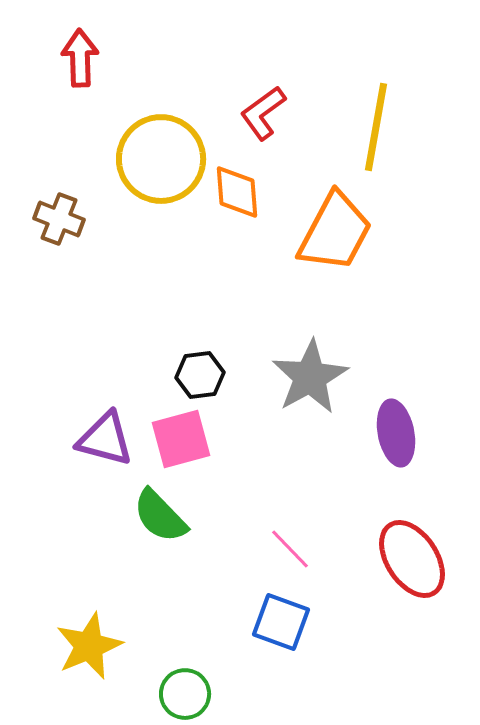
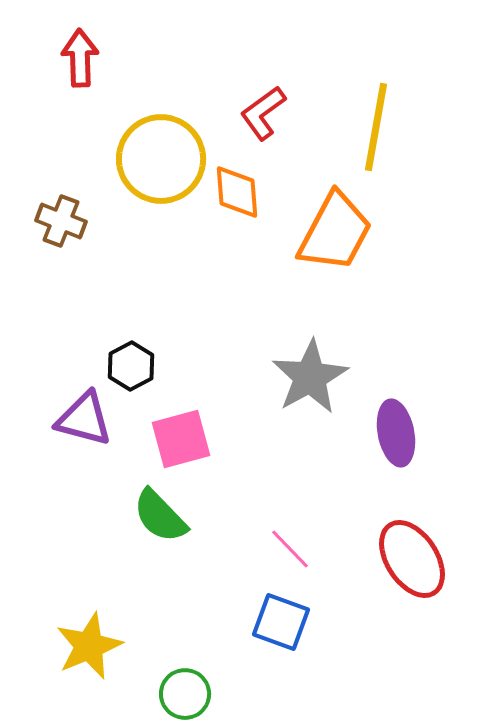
brown cross: moved 2 px right, 2 px down
black hexagon: moved 69 px left, 9 px up; rotated 21 degrees counterclockwise
purple triangle: moved 21 px left, 20 px up
